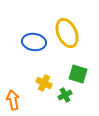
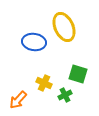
yellow ellipse: moved 3 px left, 6 px up
orange arrow: moved 5 px right; rotated 126 degrees counterclockwise
